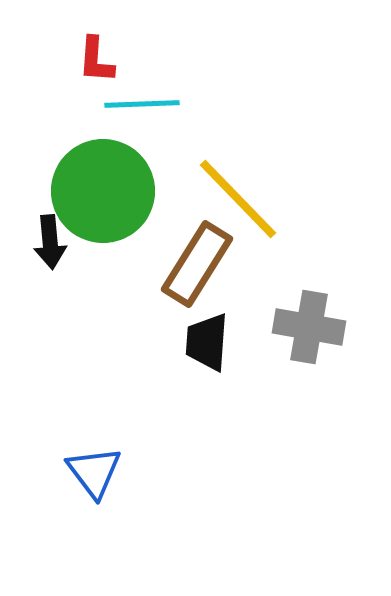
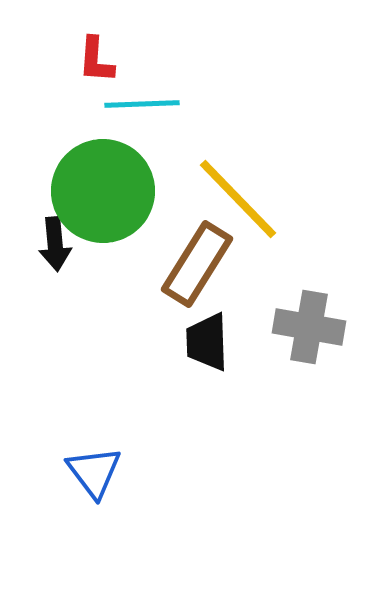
black arrow: moved 5 px right, 2 px down
black trapezoid: rotated 6 degrees counterclockwise
